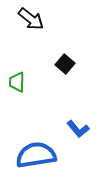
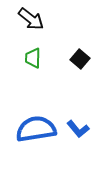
black square: moved 15 px right, 5 px up
green trapezoid: moved 16 px right, 24 px up
blue semicircle: moved 26 px up
